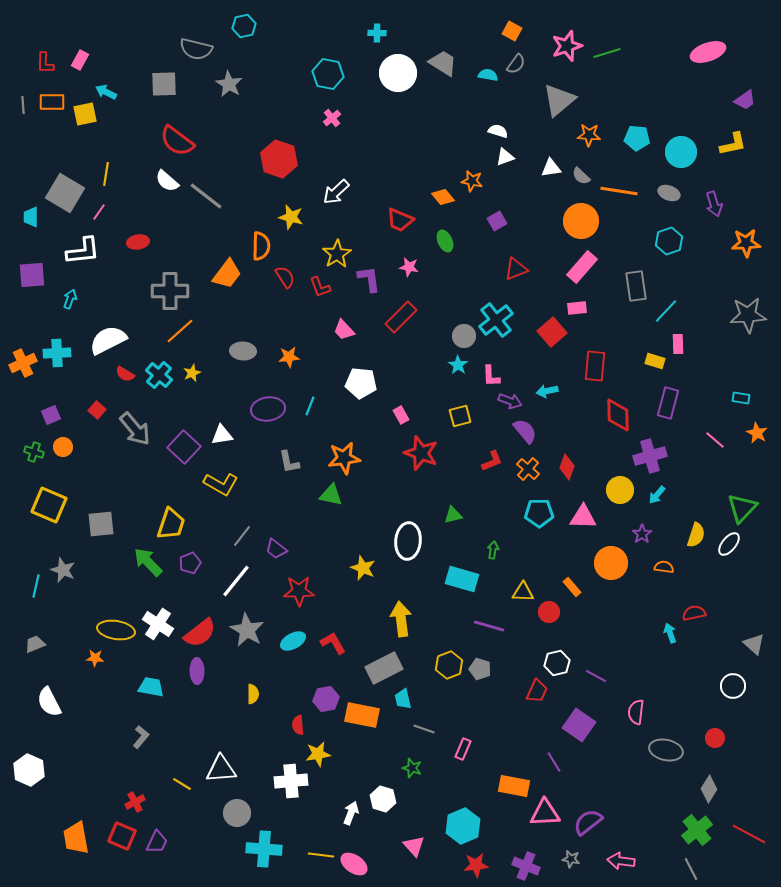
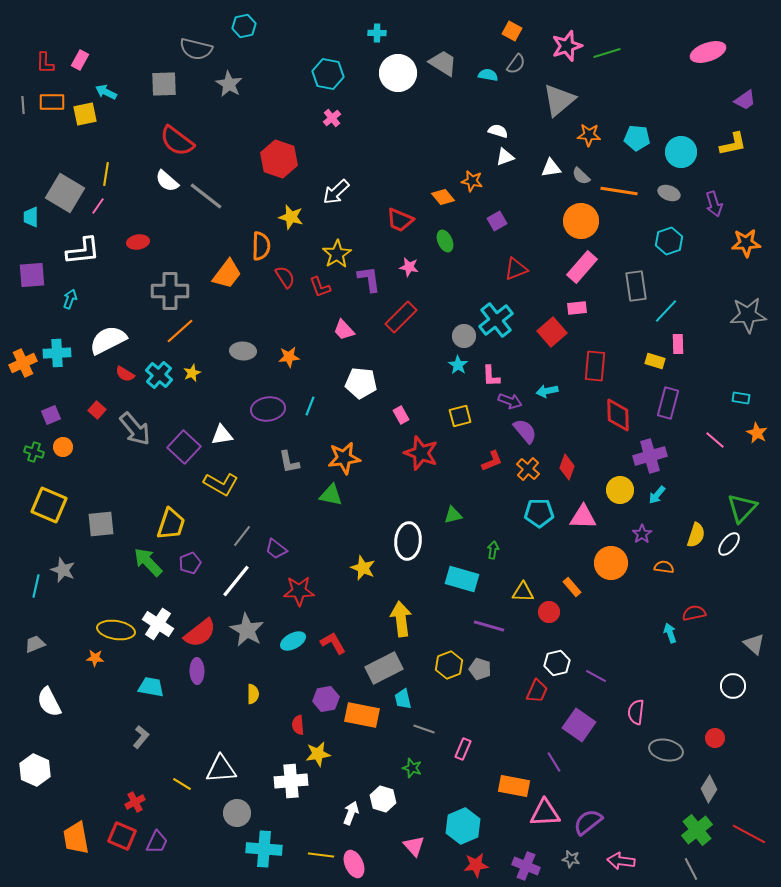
pink line at (99, 212): moved 1 px left, 6 px up
white hexagon at (29, 770): moved 6 px right
pink ellipse at (354, 864): rotated 32 degrees clockwise
